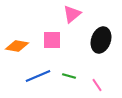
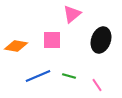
orange diamond: moved 1 px left
